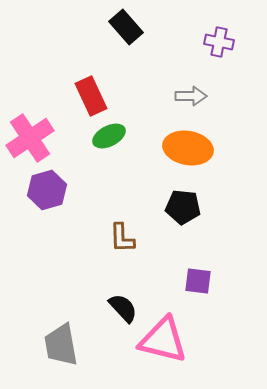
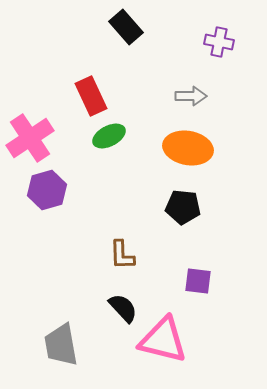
brown L-shape: moved 17 px down
